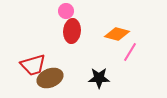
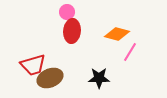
pink circle: moved 1 px right, 1 px down
